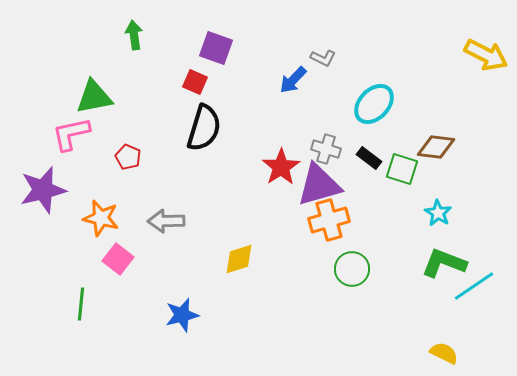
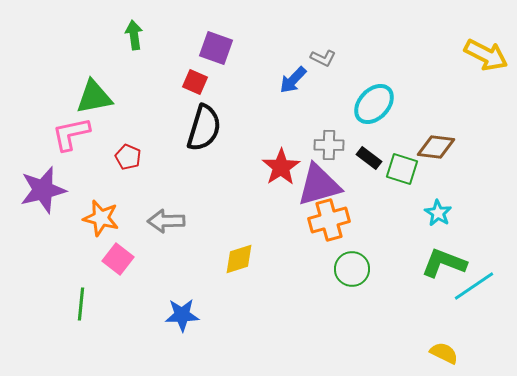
gray cross: moved 3 px right, 4 px up; rotated 16 degrees counterclockwise
blue star: rotated 12 degrees clockwise
